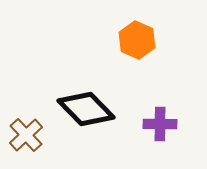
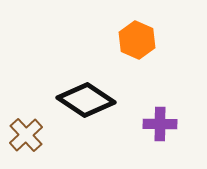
black diamond: moved 9 px up; rotated 12 degrees counterclockwise
